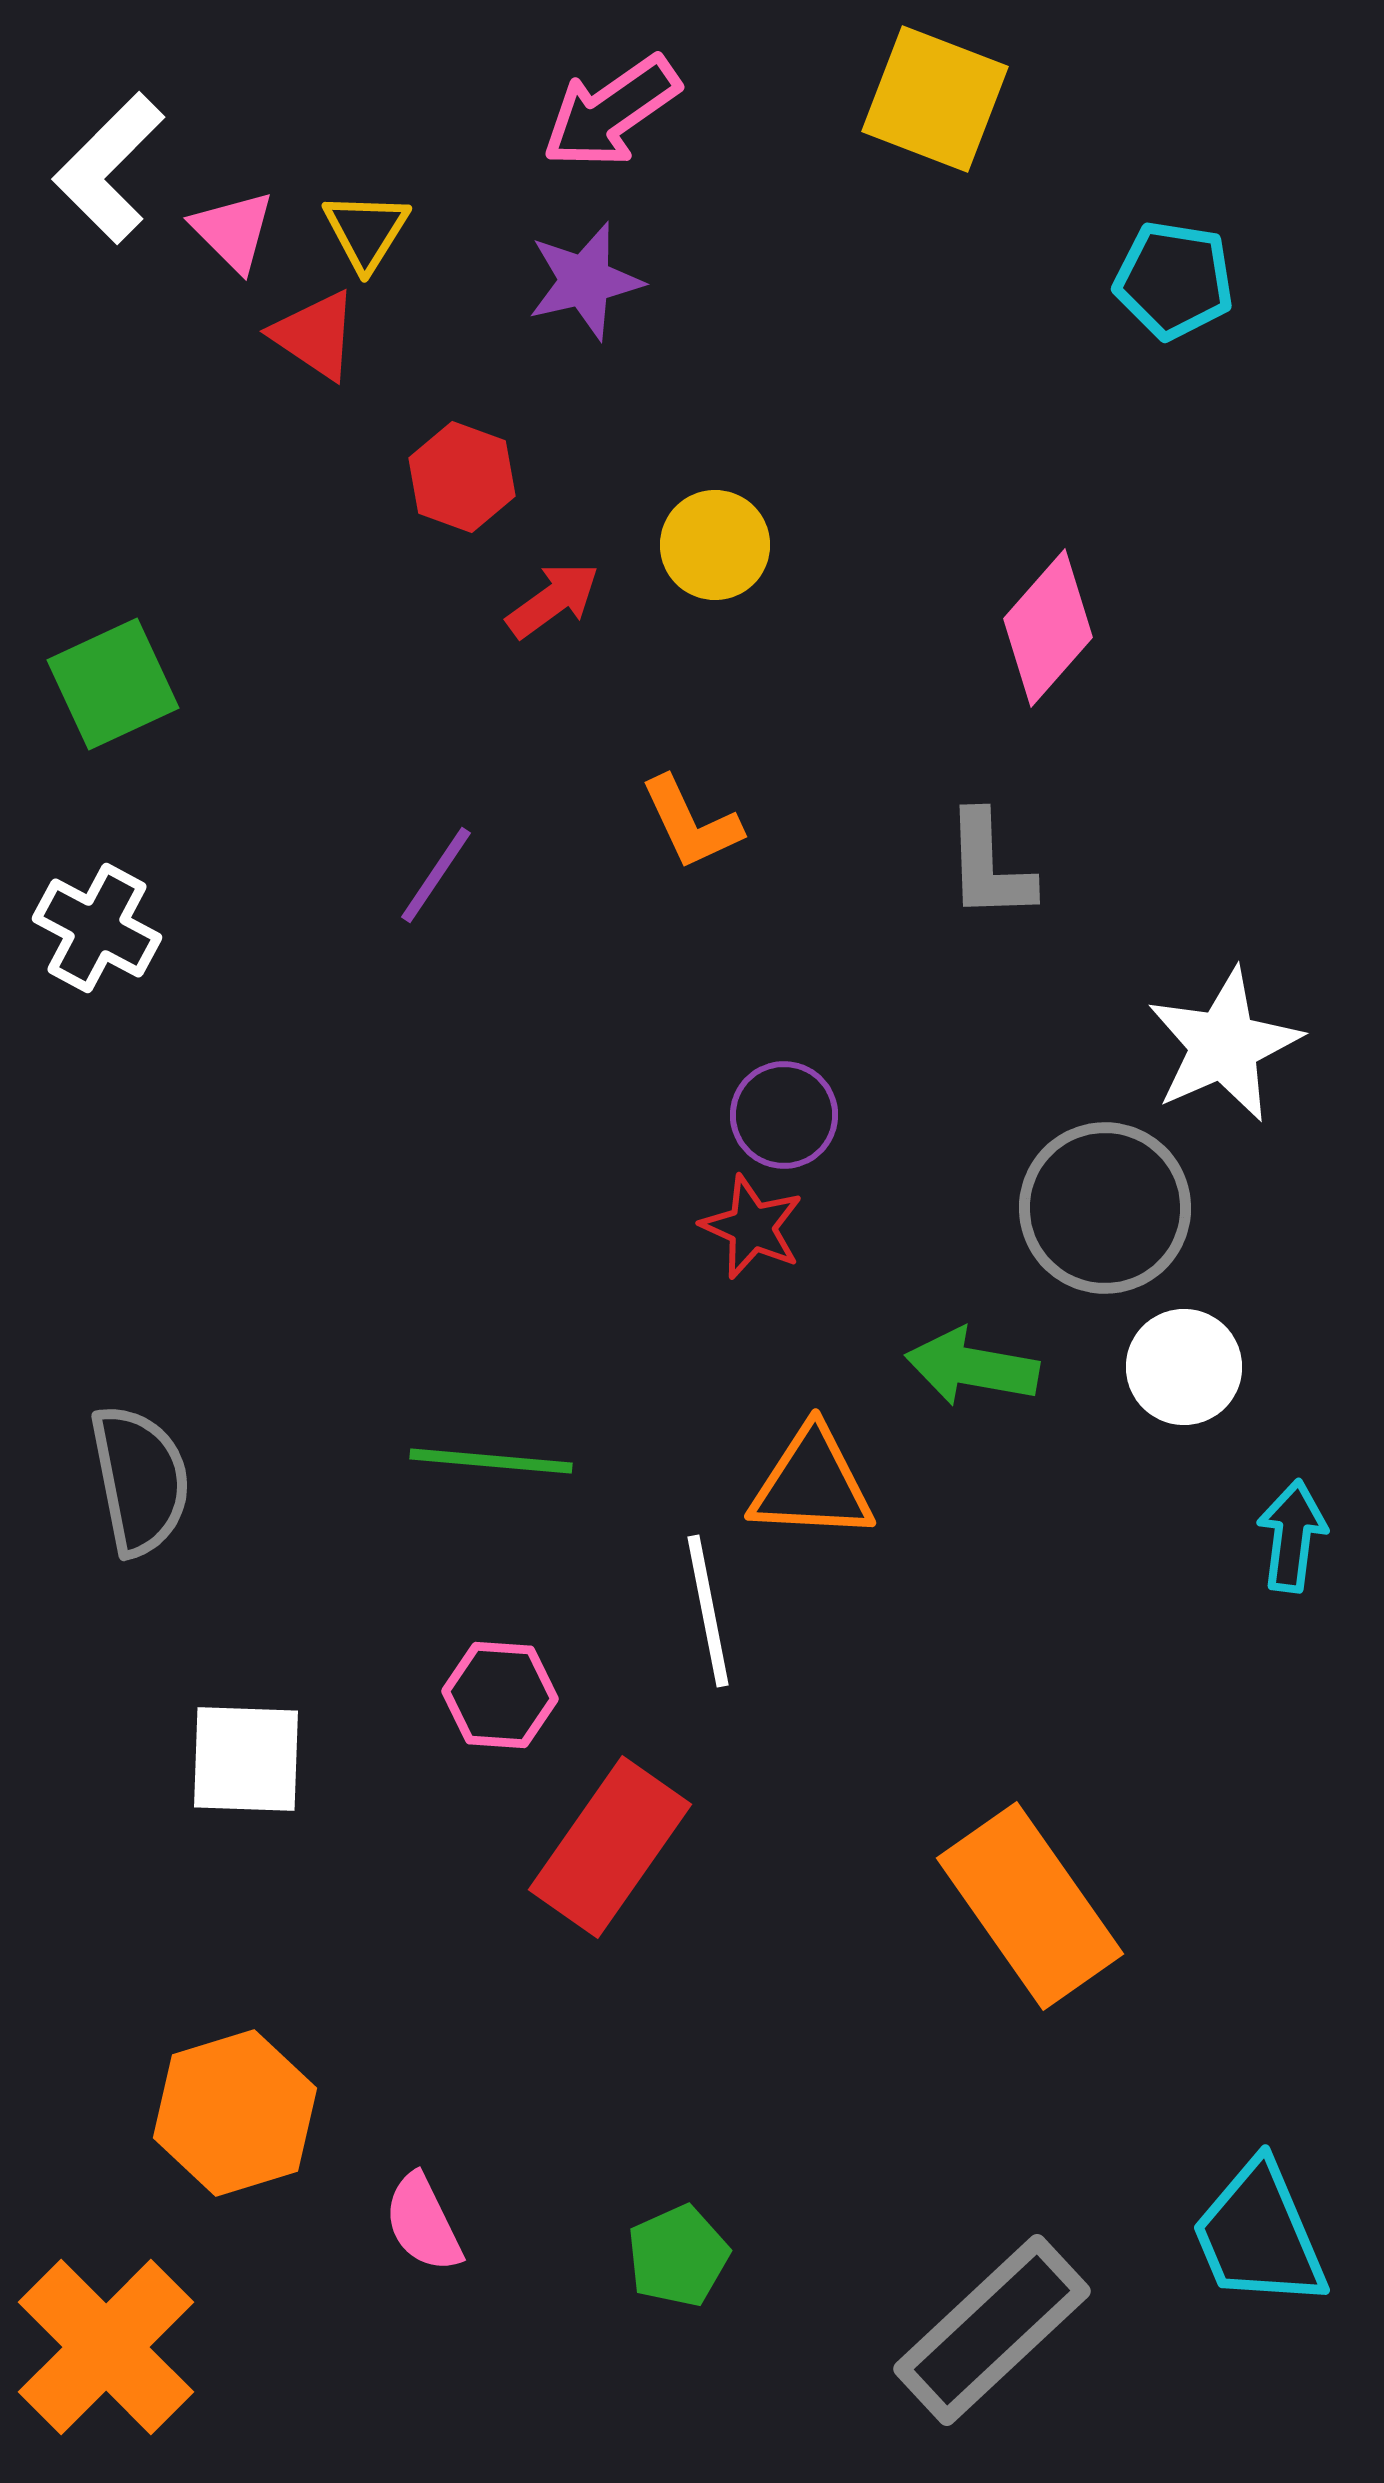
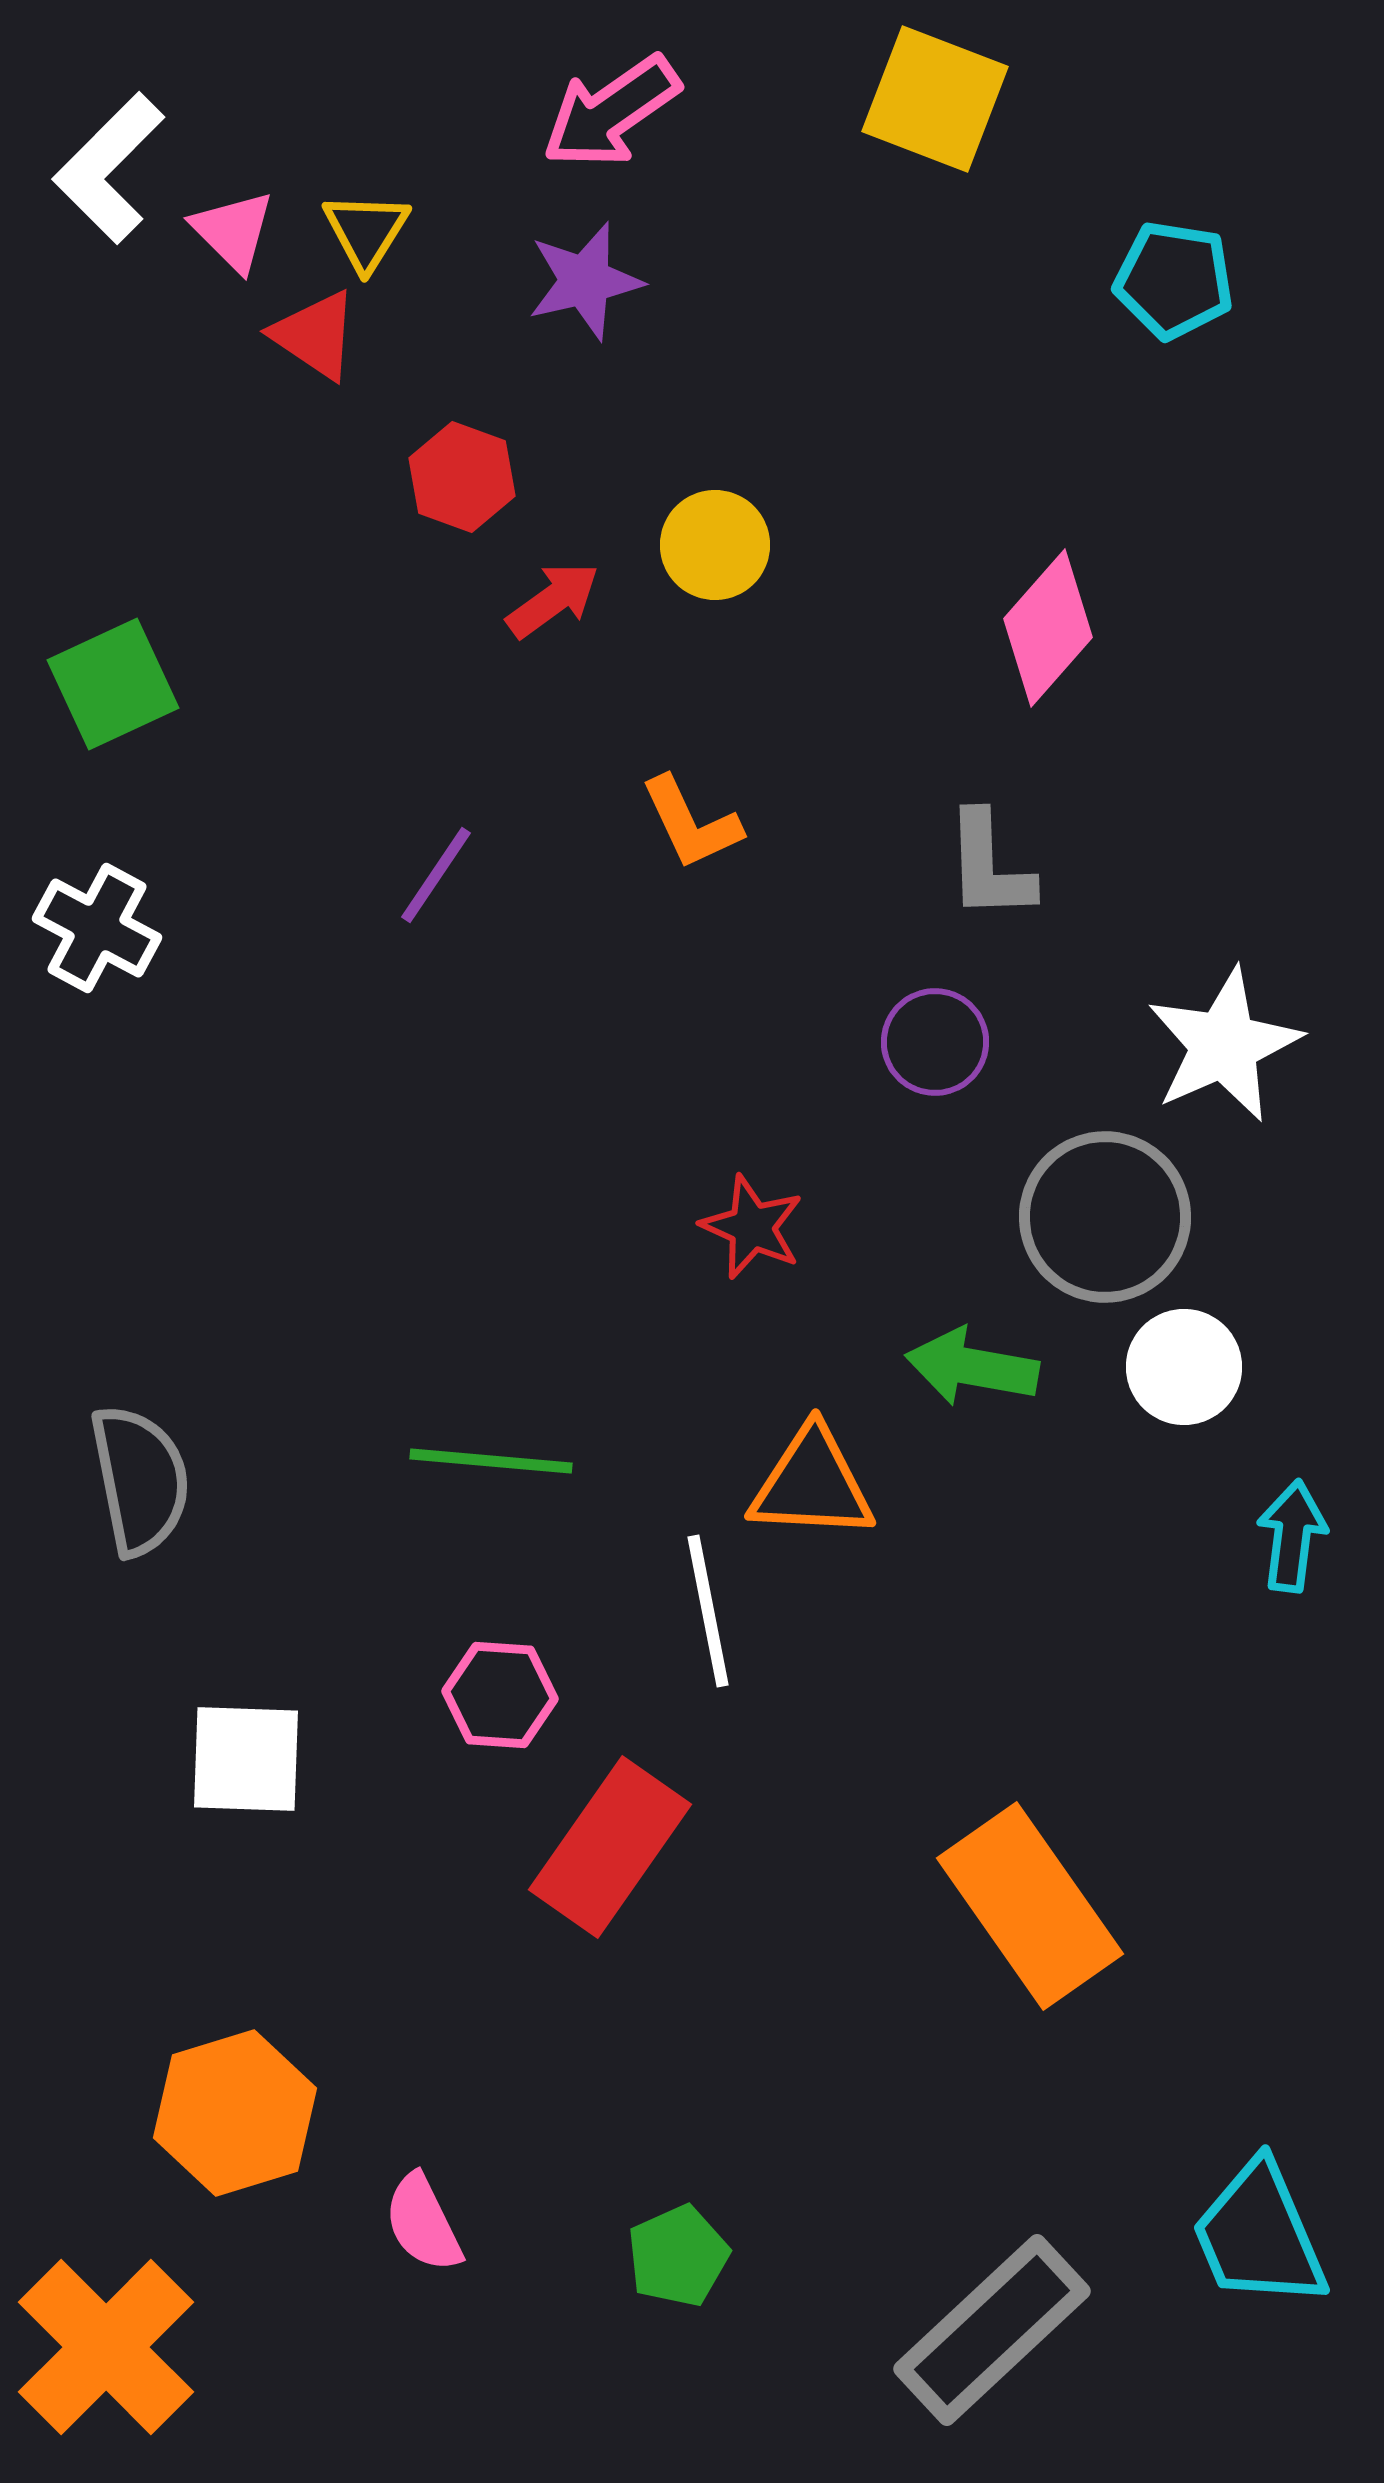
purple circle: moved 151 px right, 73 px up
gray circle: moved 9 px down
